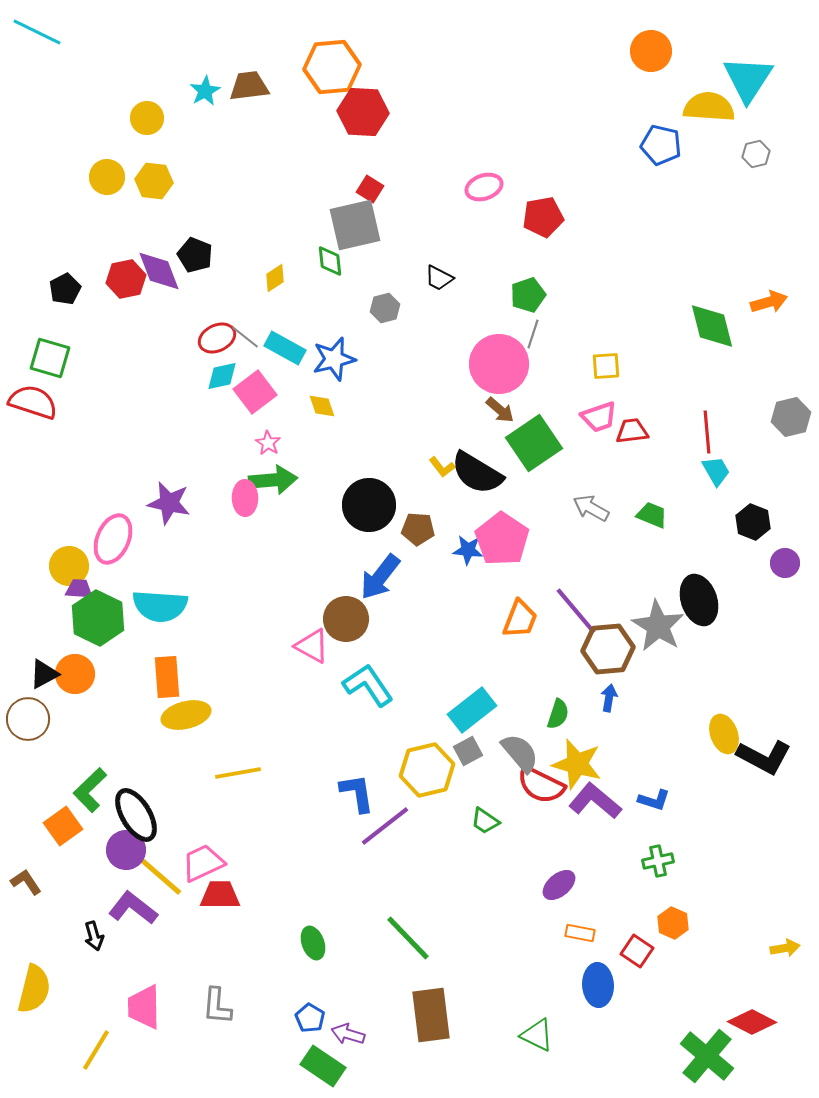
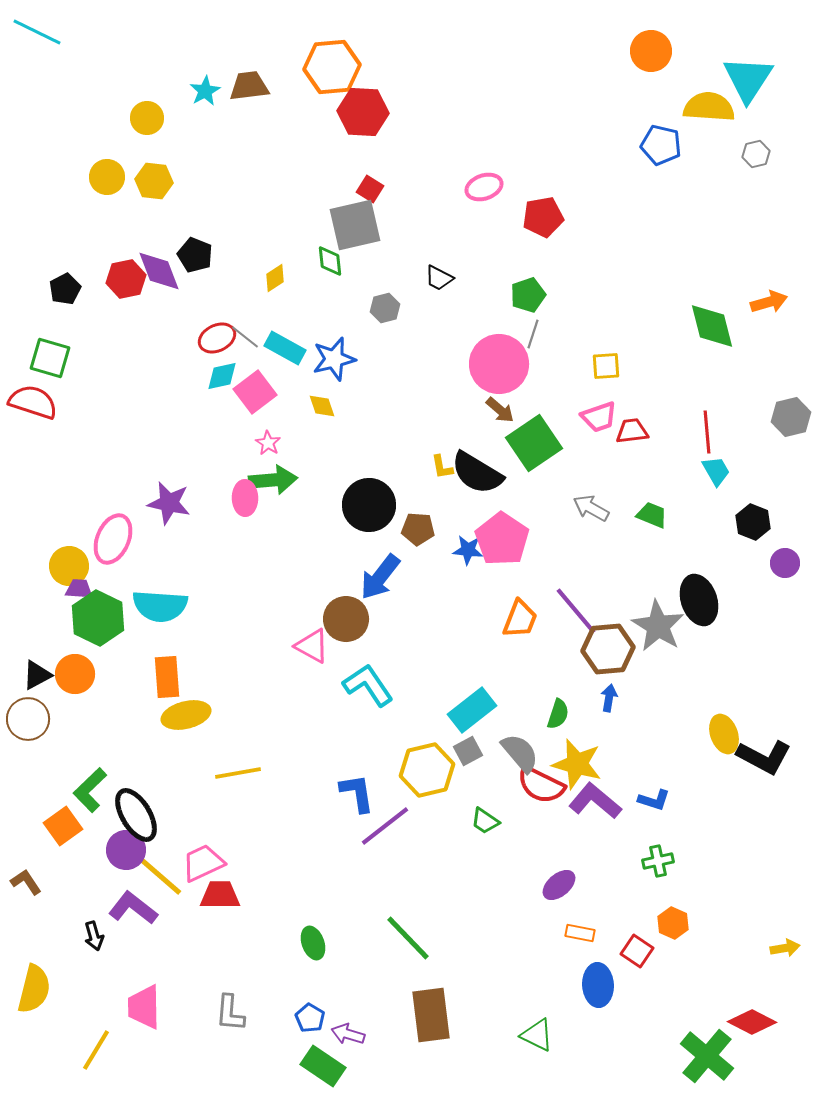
yellow L-shape at (442, 467): rotated 28 degrees clockwise
black triangle at (44, 674): moved 7 px left, 1 px down
gray L-shape at (217, 1006): moved 13 px right, 7 px down
